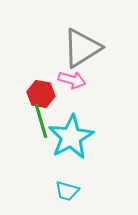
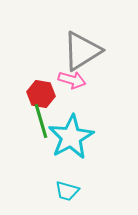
gray triangle: moved 3 px down
